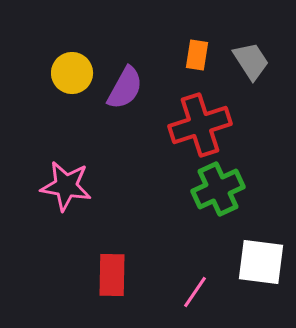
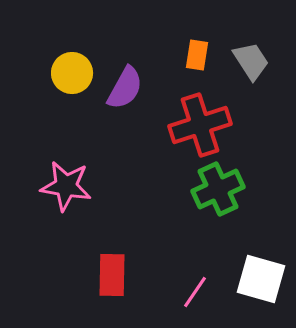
white square: moved 17 px down; rotated 9 degrees clockwise
